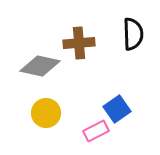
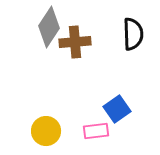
brown cross: moved 4 px left, 1 px up
gray diamond: moved 9 px right, 39 px up; rotated 69 degrees counterclockwise
yellow circle: moved 18 px down
pink rectangle: rotated 20 degrees clockwise
